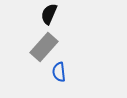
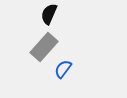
blue semicircle: moved 4 px right, 3 px up; rotated 42 degrees clockwise
